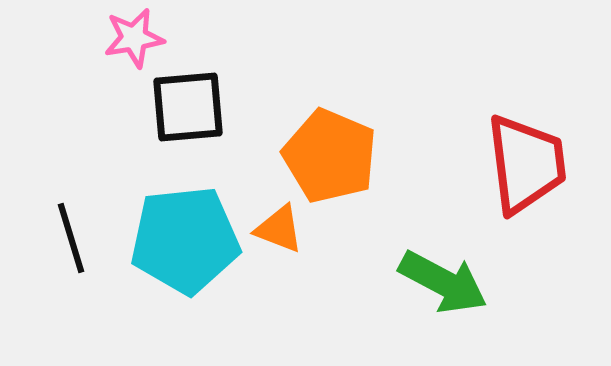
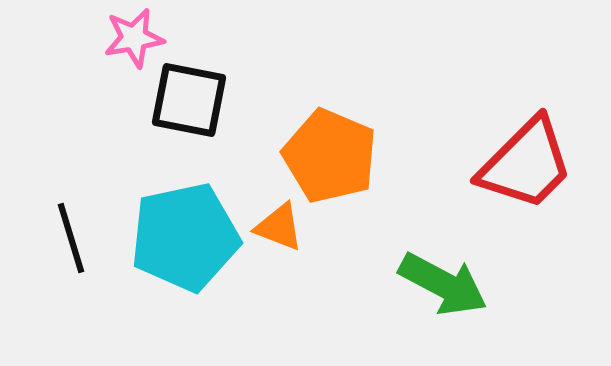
black square: moved 1 px right, 7 px up; rotated 16 degrees clockwise
red trapezoid: rotated 52 degrees clockwise
orange triangle: moved 2 px up
cyan pentagon: moved 3 px up; rotated 6 degrees counterclockwise
green arrow: moved 2 px down
